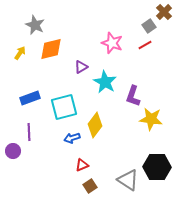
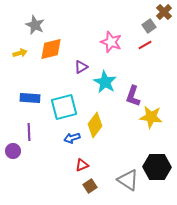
pink star: moved 1 px left, 1 px up
yellow arrow: rotated 40 degrees clockwise
blue rectangle: rotated 24 degrees clockwise
yellow star: moved 2 px up
